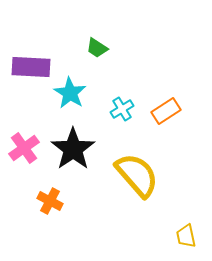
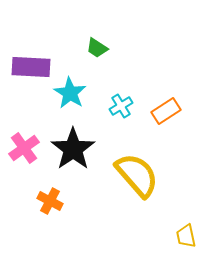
cyan cross: moved 1 px left, 3 px up
